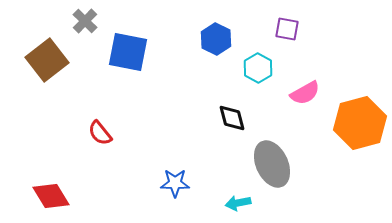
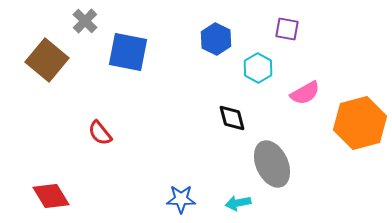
brown square: rotated 12 degrees counterclockwise
blue star: moved 6 px right, 16 px down
